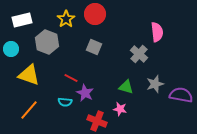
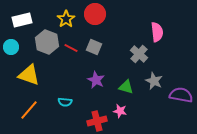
cyan circle: moved 2 px up
red line: moved 30 px up
gray star: moved 1 px left, 3 px up; rotated 30 degrees counterclockwise
purple star: moved 11 px right, 13 px up
pink star: moved 2 px down
red cross: rotated 36 degrees counterclockwise
